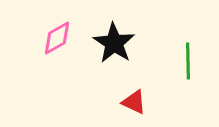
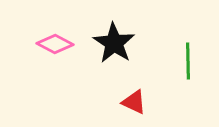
pink diamond: moved 2 px left, 6 px down; rotated 57 degrees clockwise
